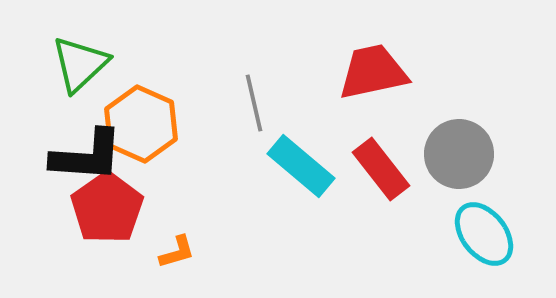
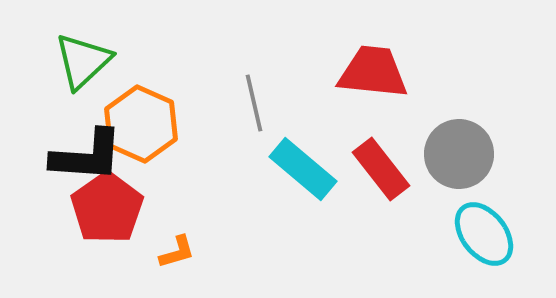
green triangle: moved 3 px right, 3 px up
red trapezoid: rotated 18 degrees clockwise
cyan rectangle: moved 2 px right, 3 px down
